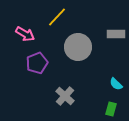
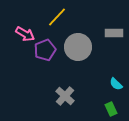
gray rectangle: moved 2 px left, 1 px up
purple pentagon: moved 8 px right, 13 px up
green rectangle: rotated 40 degrees counterclockwise
